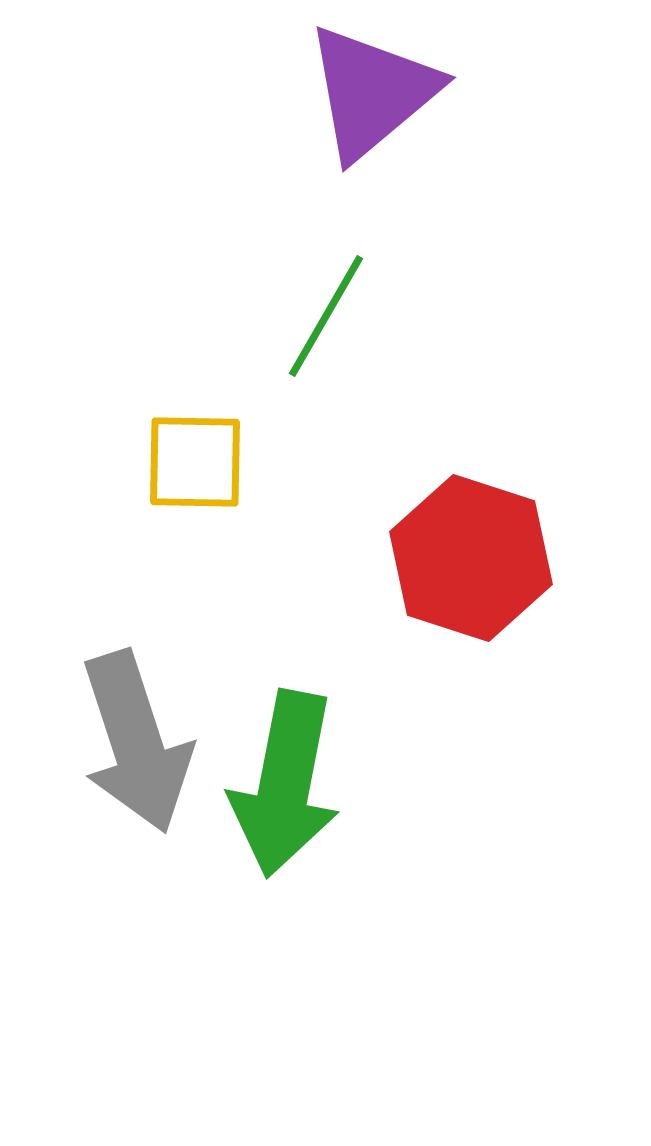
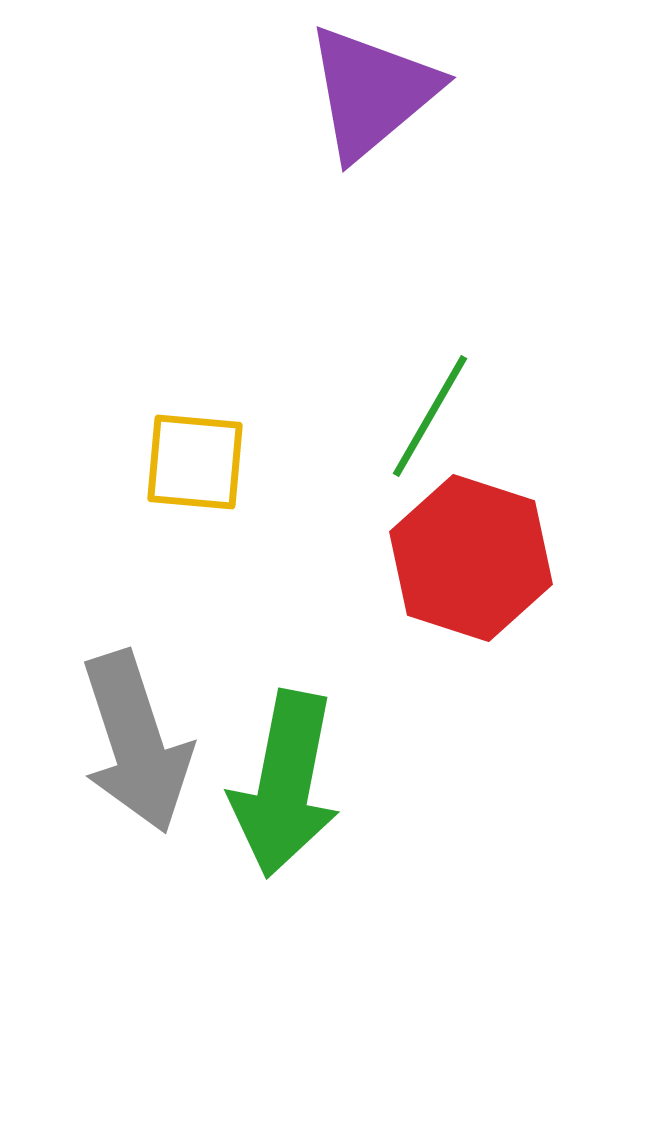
green line: moved 104 px right, 100 px down
yellow square: rotated 4 degrees clockwise
